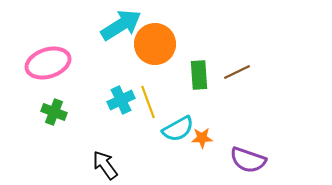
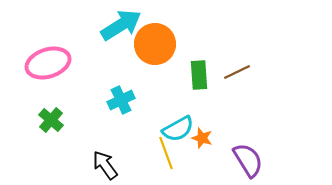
yellow line: moved 18 px right, 51 px down
green cross: moved 3 px left, 8 px down; rotated 20 degrees clockwise
orange star: rotated 20 degrees clockwise
purple semicircle: rotated 141 degrees counterclockwise
